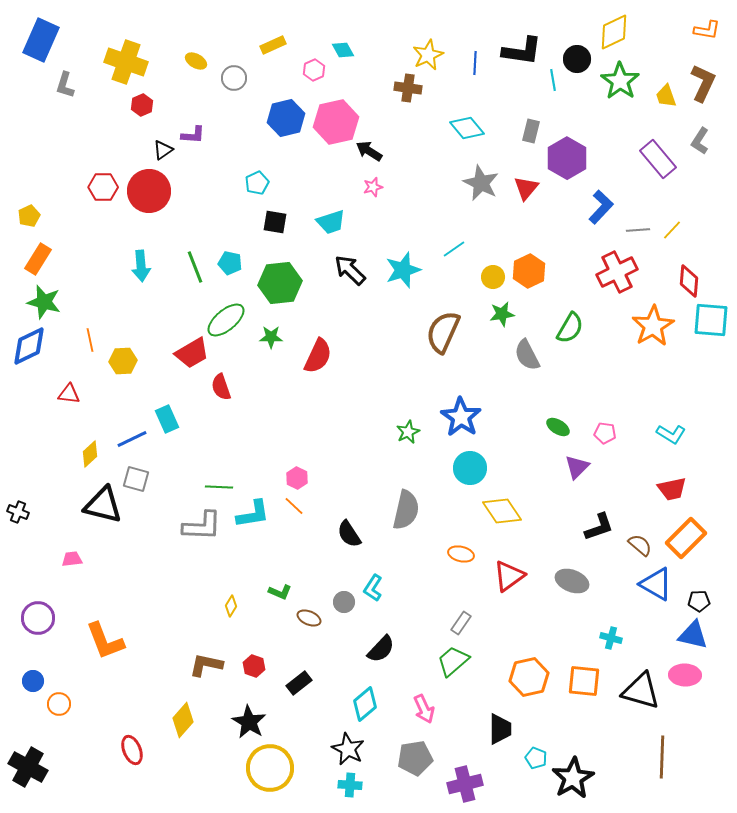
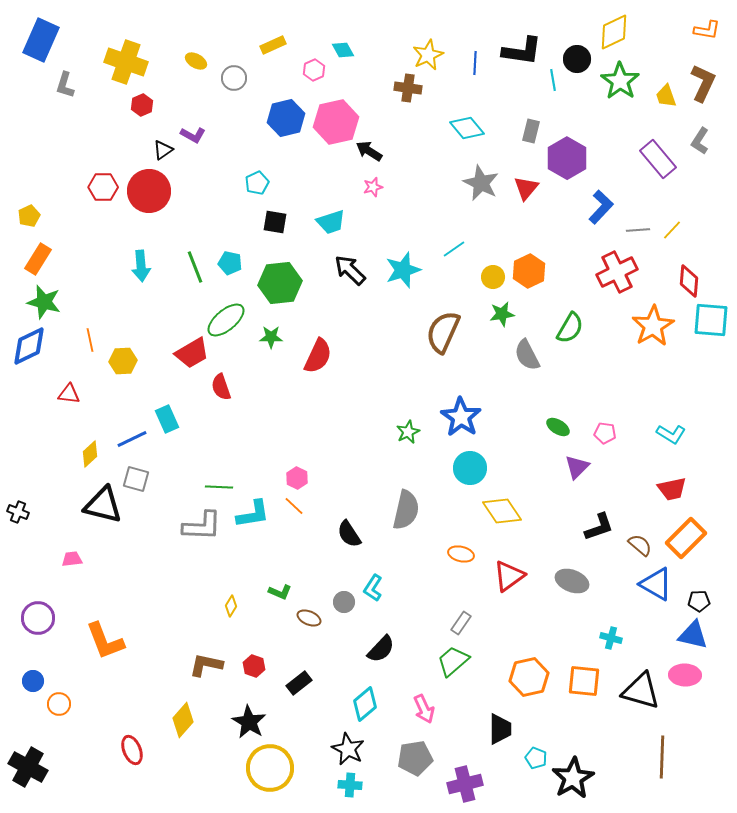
purple L-shape at (193, 135): rotated 25 degrees clockwise
